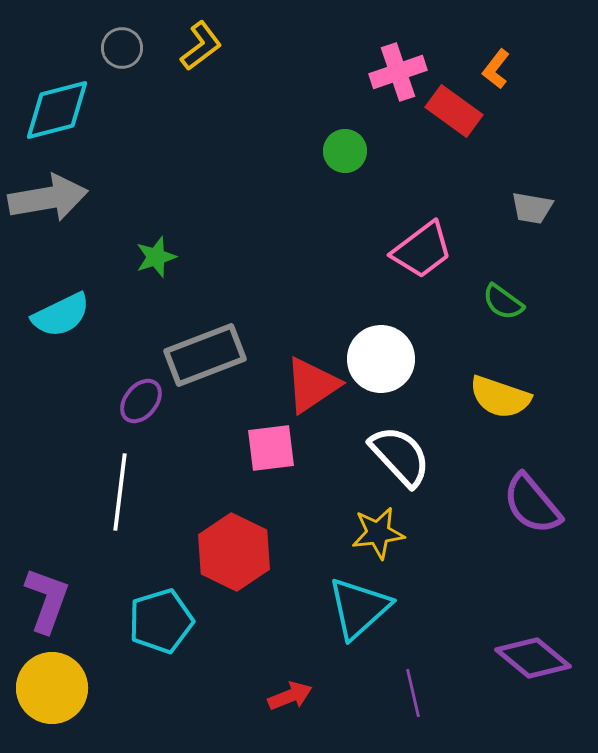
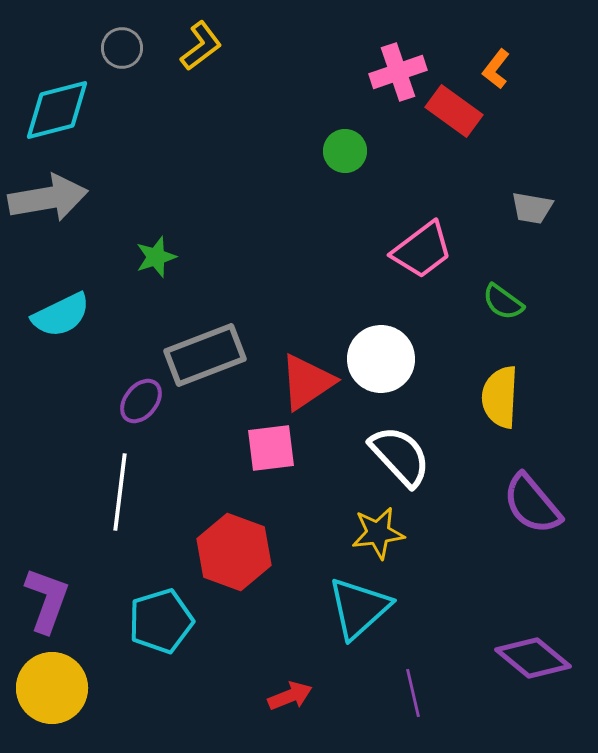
red triangle: moved 5 px left, 3 px up
yellow semicircle: rotated 74 degrees clockwise
red hexagon: rotated 6 degrees counterclockwise
